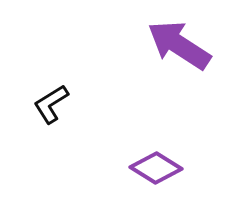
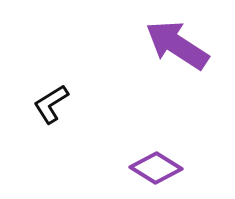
purple arrow: moved 2 px left
